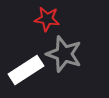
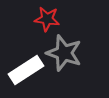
gray star: moved 1 px up
